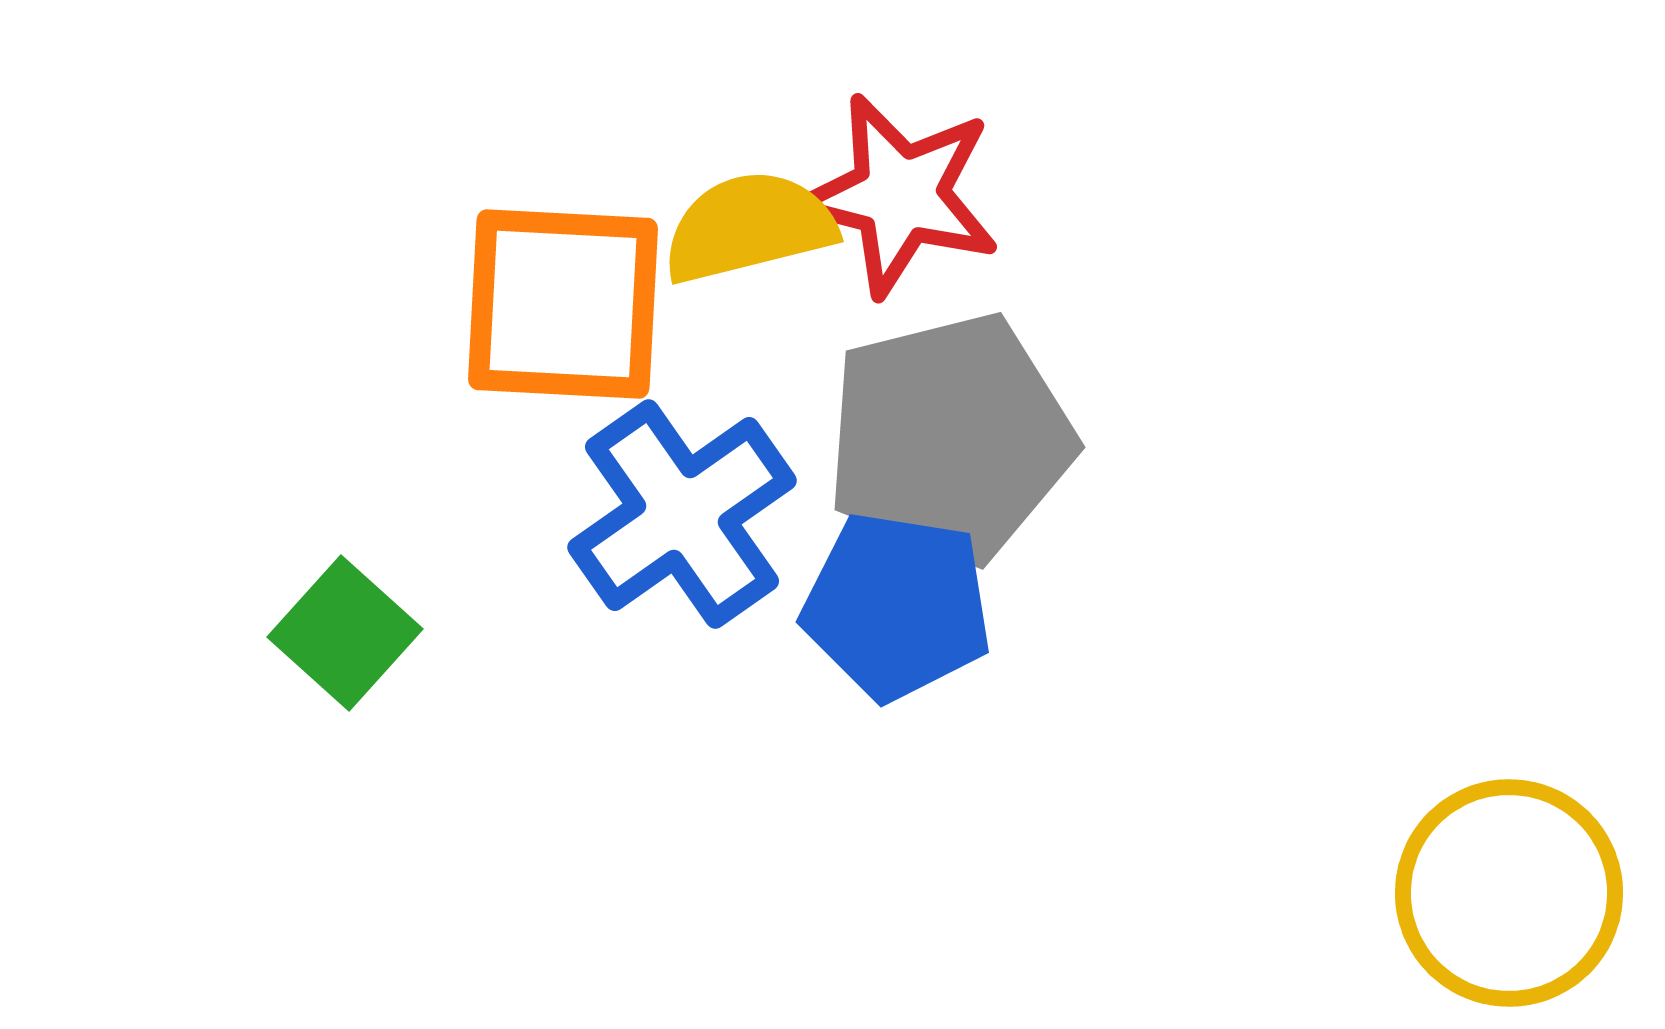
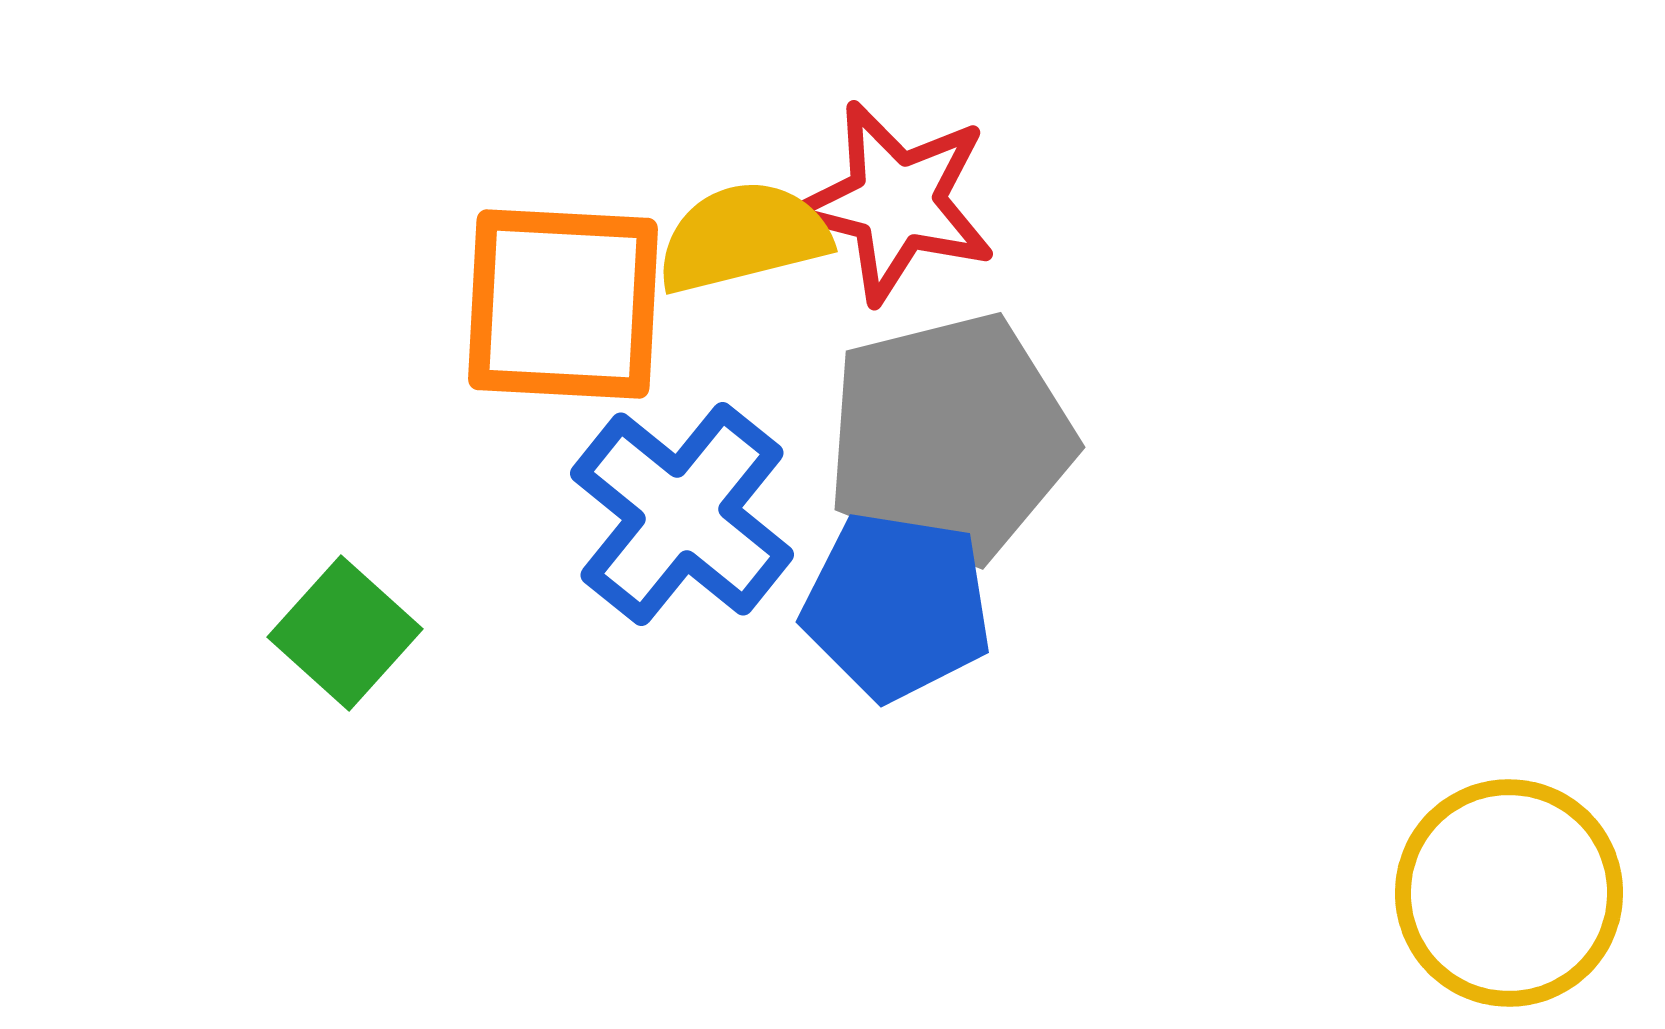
red star: moved 4 px left, 7 px down
yellow semicircle: moved 6 px left, 10 px down
blue cross: rotated 16 degrees counterclockwise
